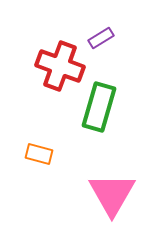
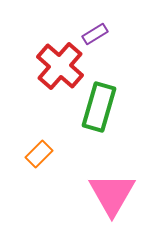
purple rectangle: moved 6 px left, 4 px up
red cross: rotated 21 degrees clockwise
orange rectangle: rotated 60 degrees counterclockwise
